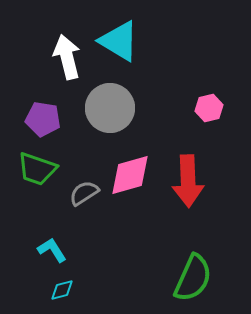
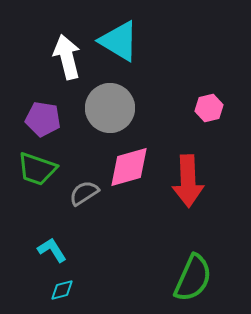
pink diamond: moved 1 px left, 8 px up
